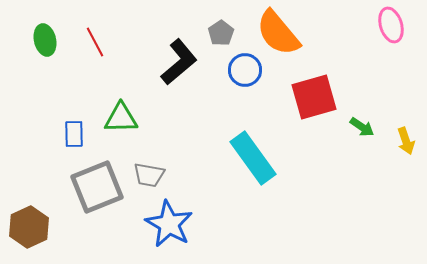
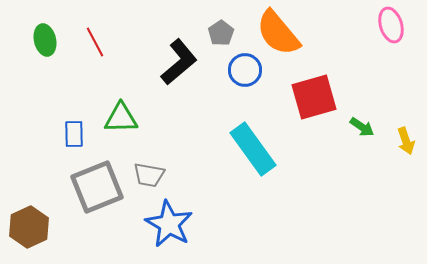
cyan rectangle: moved 9 px up
